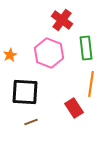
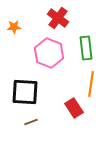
red cross: moved 4 px left, 2 px up
orange star: moved 4 px right, 28 px up; rotated 24 degrees clockwise
